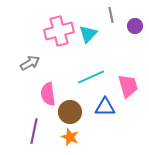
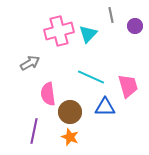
cyan line: rotated 48 degrees clockwise
